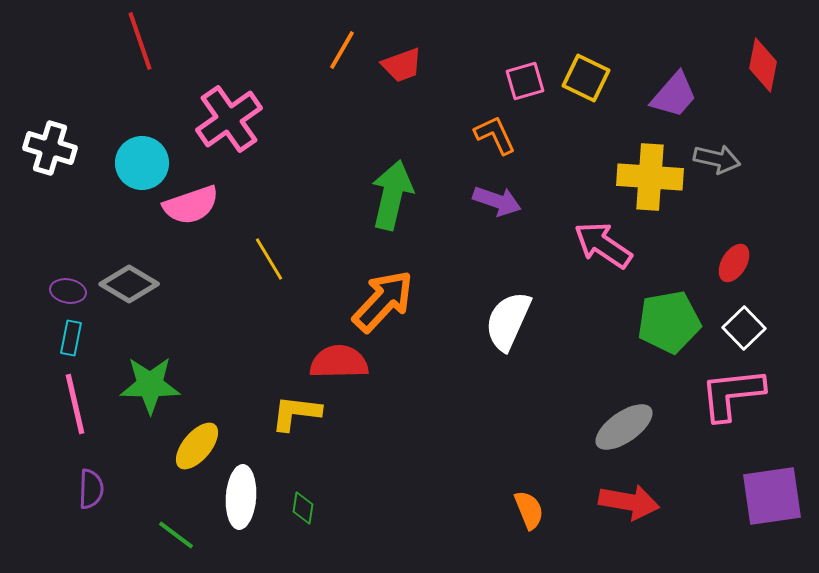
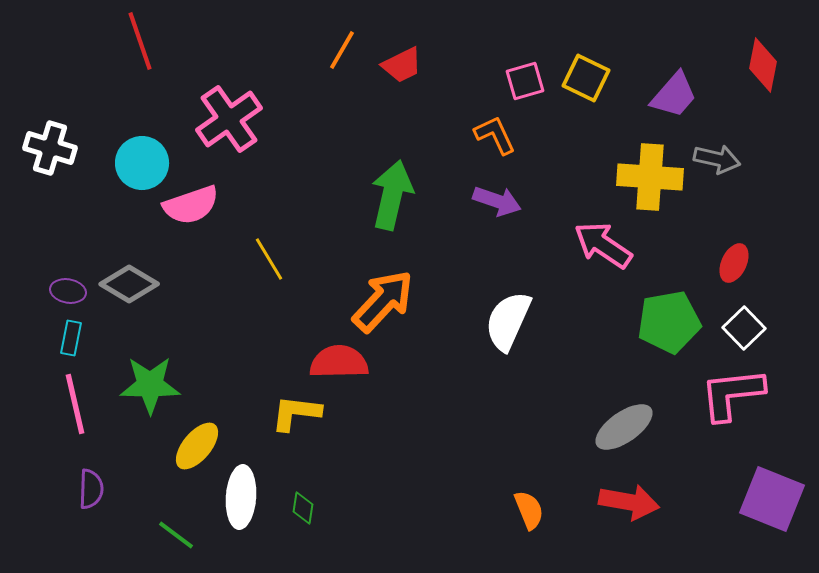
red trapezoid: rotated 6 degrees counterclockwise
red ellipse: rotated 6 degrees counterclockwise
purple square: moved 3 px down; rotated 30 degrees clockwise
